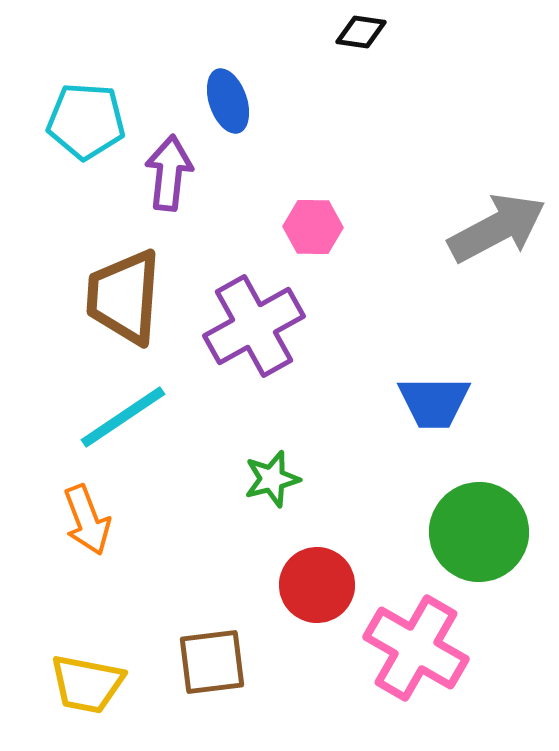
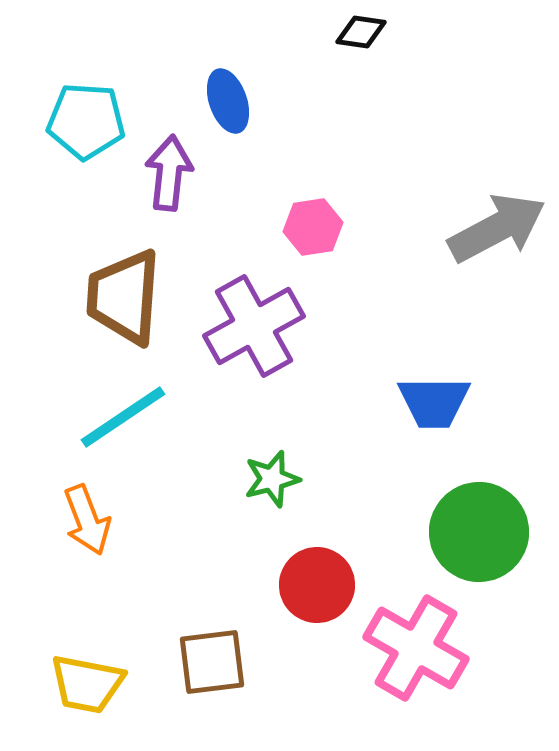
pink hexagon: rotated 10 degrees counterclockwise
